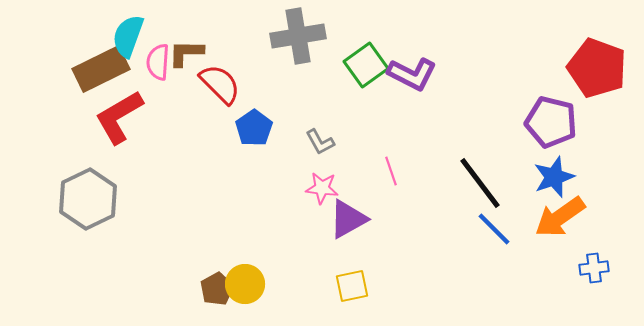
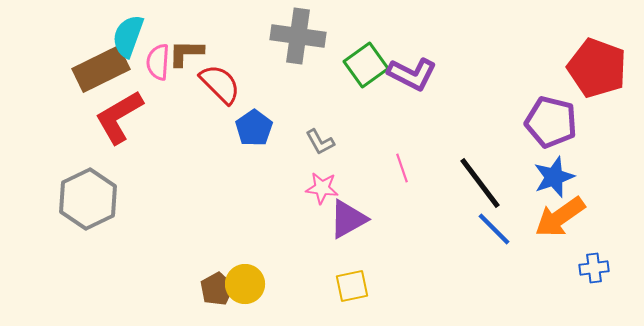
gray cross: rotated 18 degrees clockwise
pink line: moved 11 px right, 3 px up
